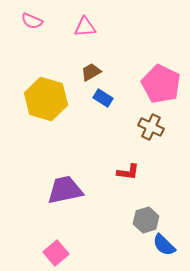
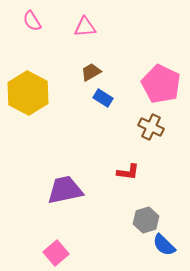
pink semicircle: rotated 35 degrees clockwise
yellow hexagon: moved 18 px left, 6 px up; rotated 12 degrees clockwise
